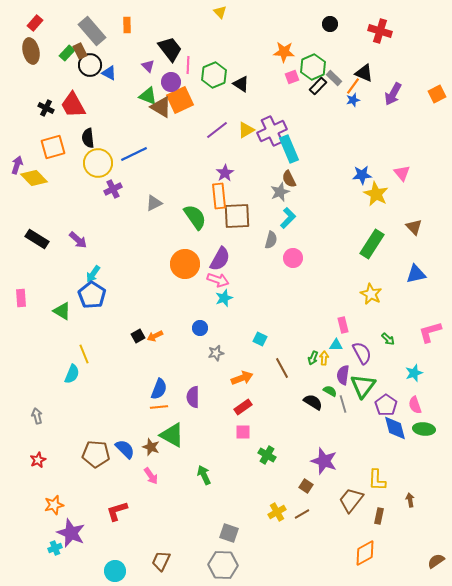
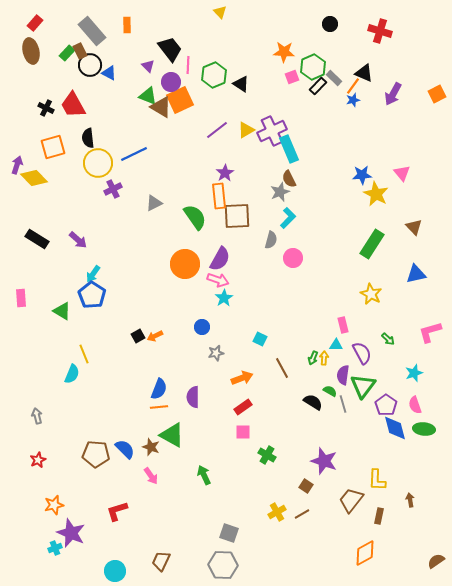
cyan star at (224, 298): rotated 12 degrees counterclockwise
blue circle at (200, 328): moved 2 px right, 1 px up
